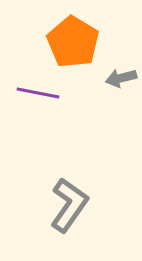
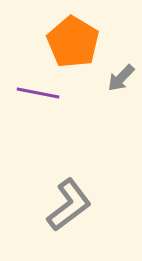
gray arrow: rotated 32 degrees counterclockwise
gray L-shape: rotated 18 degrees clockwise
